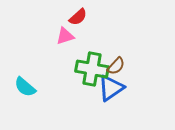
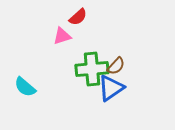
pink triangle: moved 3 px left
green cross: rotated 16 degrees counterclockwise
